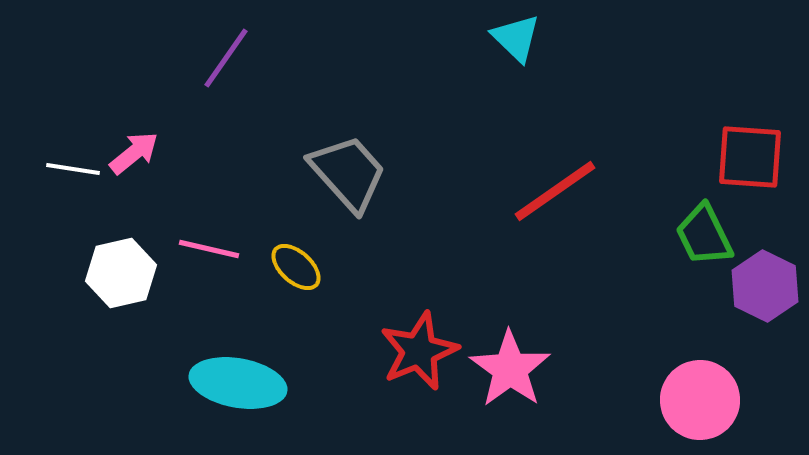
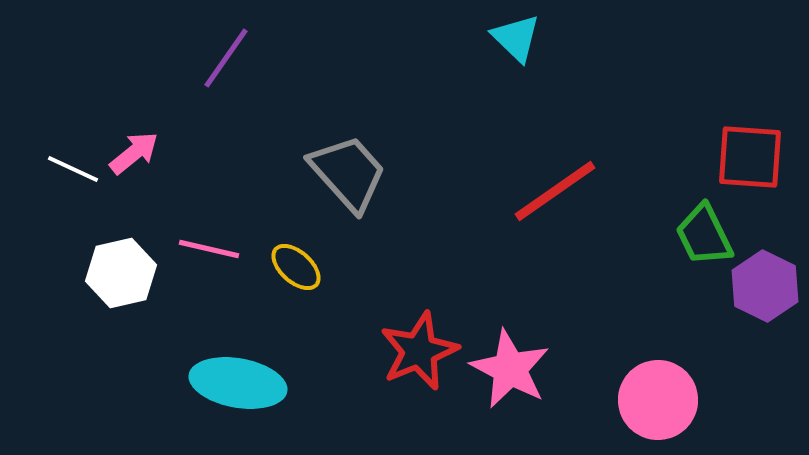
white line: rotated 16 degrees clockwise
pink star: rotated 8 degrees counterclockwise
pink circle: moved 42 px left
